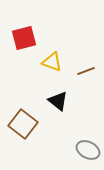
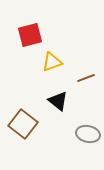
red square: moved 6 px right, 3 px up
yellow triangle: rotated 40 degrees counterclockwise
brown line: moved 7 px down
gray ellipse: moved 16 px up; rotated 15 degrees counterclockwise
